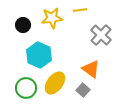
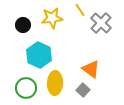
yellow line: rotated 64 degrees clockwise
gray cross: moved 12 px up
yellow ellipse: rotated 35 degrees counterclockwise
